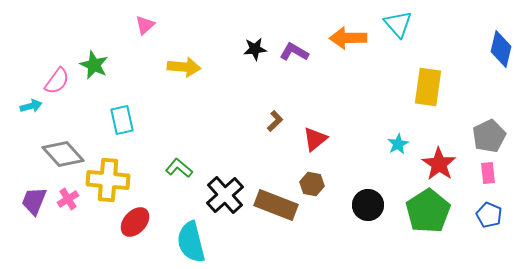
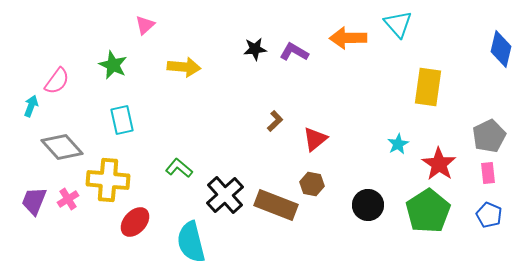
green star: moved 19 px right
cyan arrow: rotated 55 degrees counterclockwise
gray diamond: moved 1 px left, 7 px up
